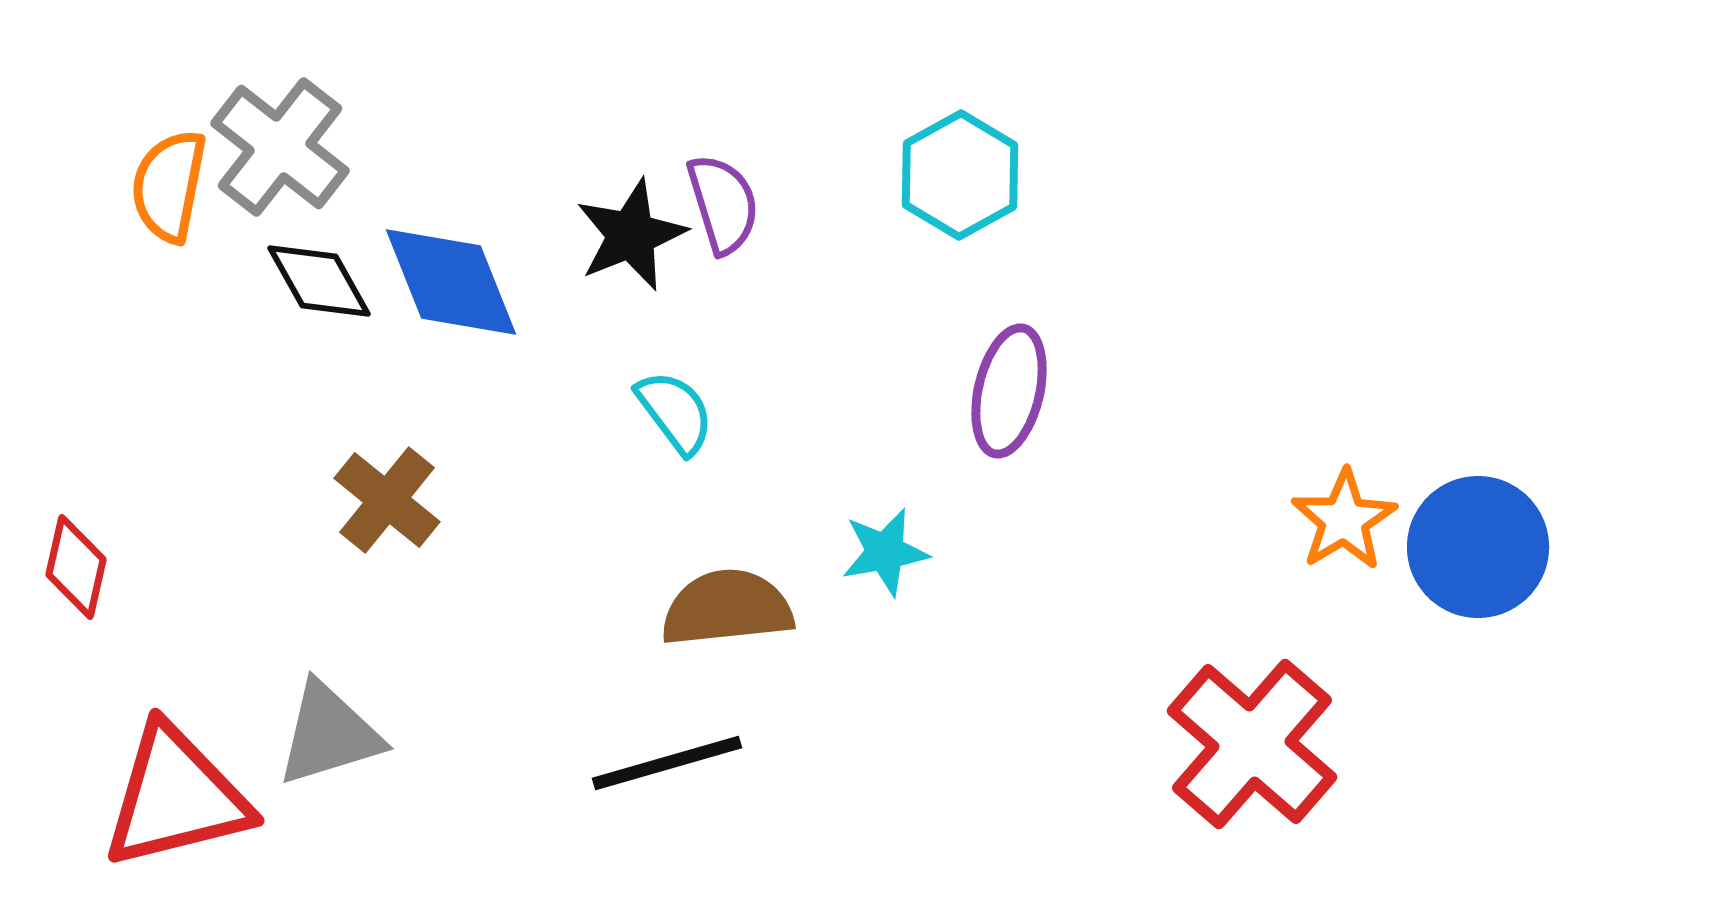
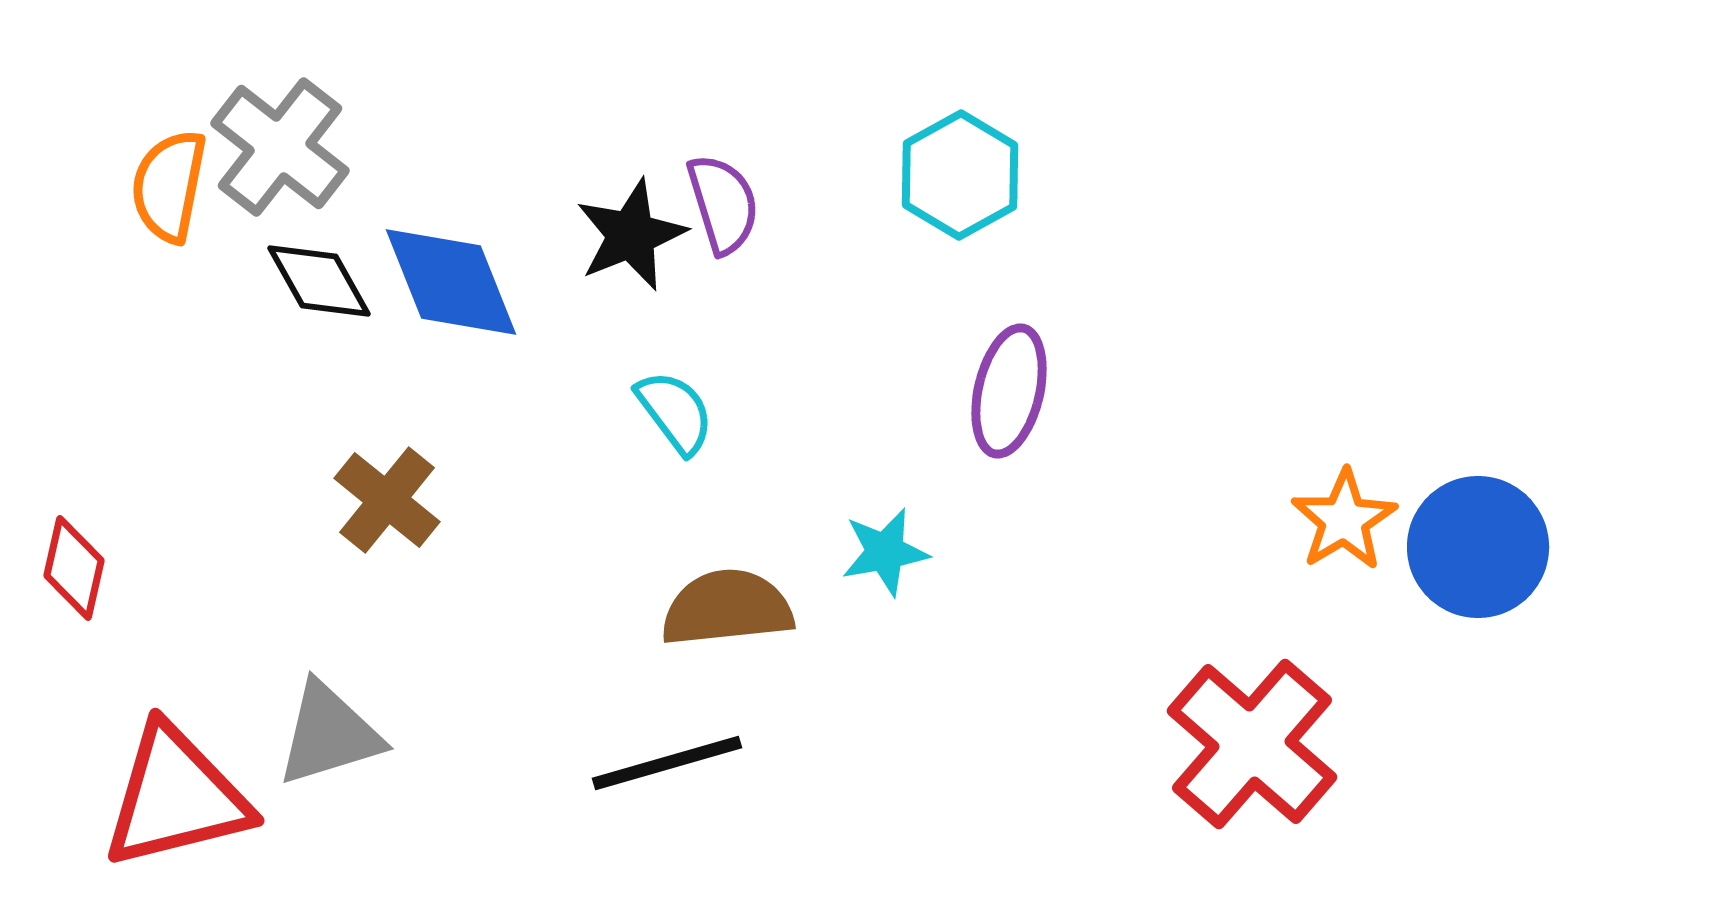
red diamond: moved 2 px left, 1 px down
